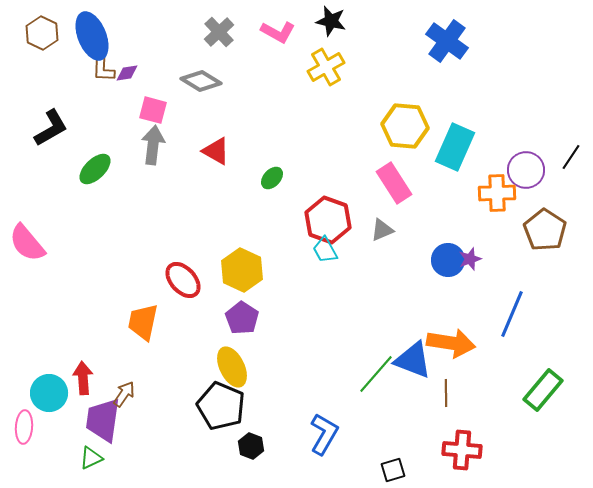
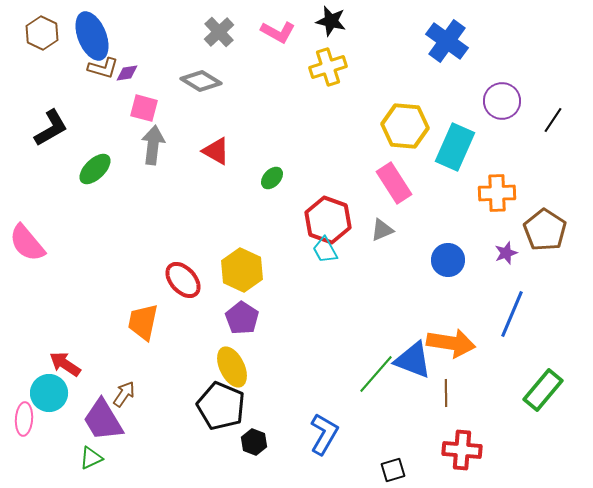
yellow cross at (326, 67): moved 2 px right; rotated 12 degrees clockwise
brown L-shape at (103, 68): rotated 76 degrees counterclockwise
pink square at (153, 110): moved 9 px left, 2 px up
black line at (571, 157): moved 18 px left, 37 px up
purple circle at (526, 170): moved 24 px left, 69 px up
purple star at (470, 259): moved 36 px right, 6 px up
red arrow at (83, 378): moved 18 px left, 14 px up; rotated 52 degrees counterclockwise
purple trapezoid at (103, 420): rotated 39 degrees counterclockwise
pink ellipse at (24, 427): moved 8 px up
black hexagon at (251, 446): moved 3 px right, 4 px up
